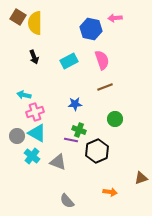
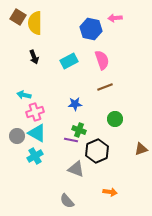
cyan cross: moved 3 px right; rotated 21 degrees clockwise
gray triangle: moved 18 px right, 7 px down
brown triangle: moved 29 px up
